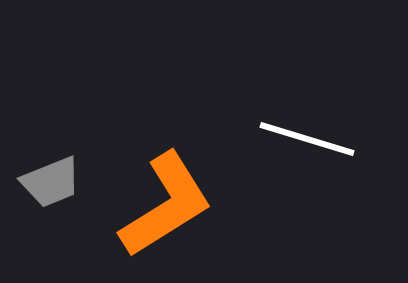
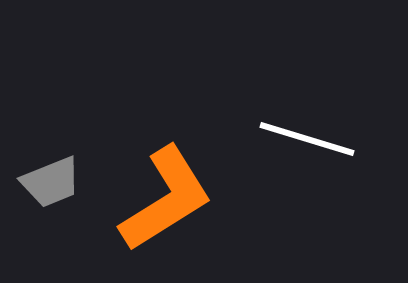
orange L-shape: moved 6 px up
